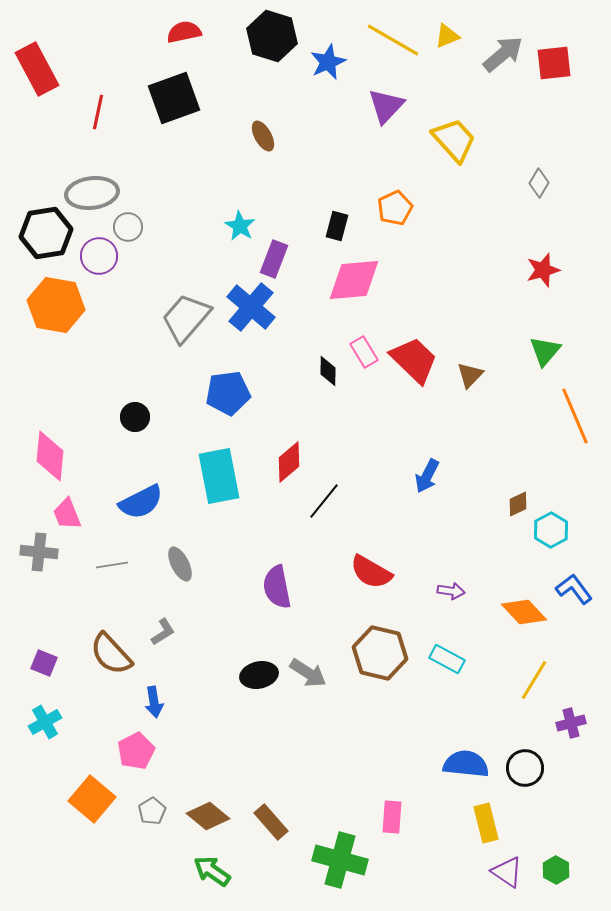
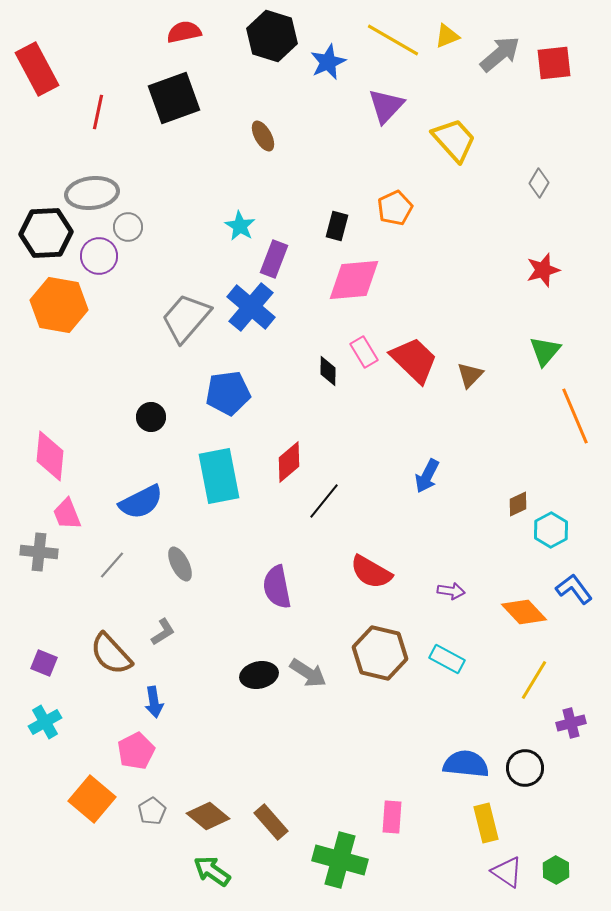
gray arrow at (503, 54): moved 3 px left
black hexagon at (46, 233): rotated 6 degrees clockwise
orange hexagon at (56, 305): moved 3 px right
black circle at (135, 417): moved 16 px right
gray line at (112, 565): rotated 40 degrees counterclockwise
